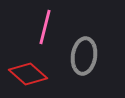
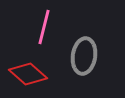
pink line: moved 1 px left
